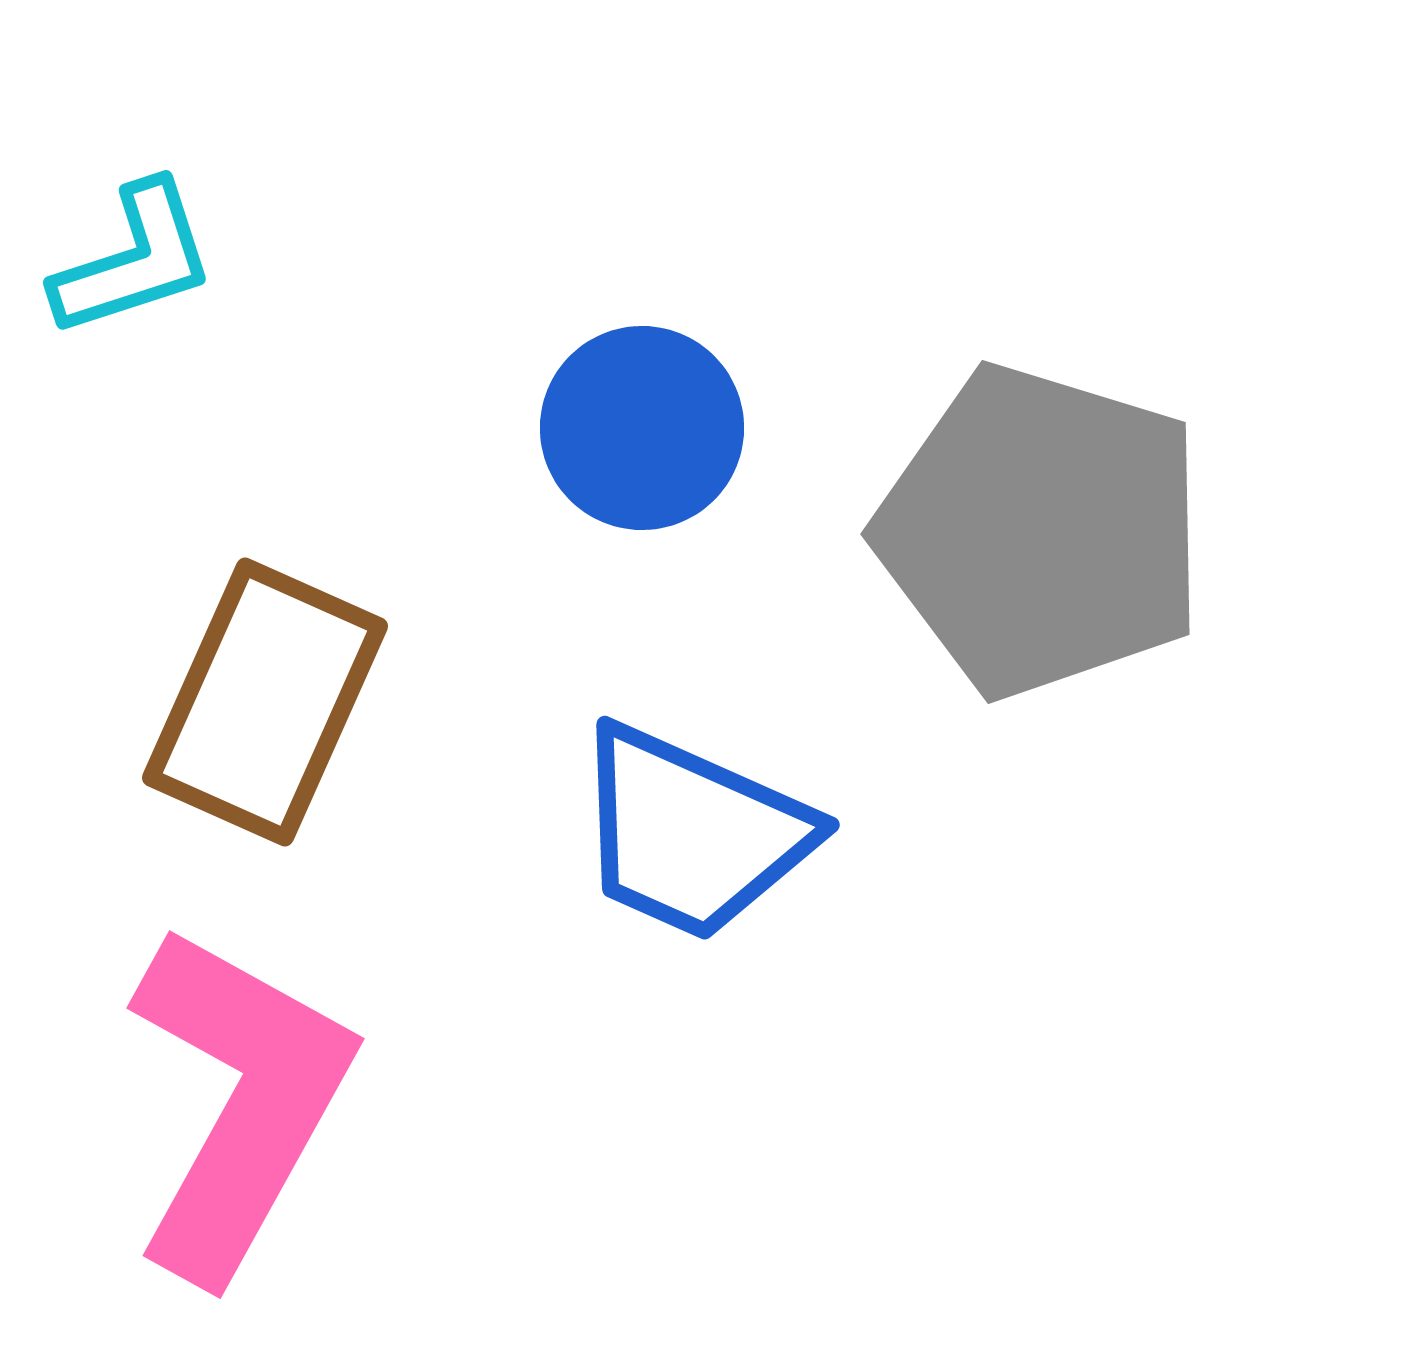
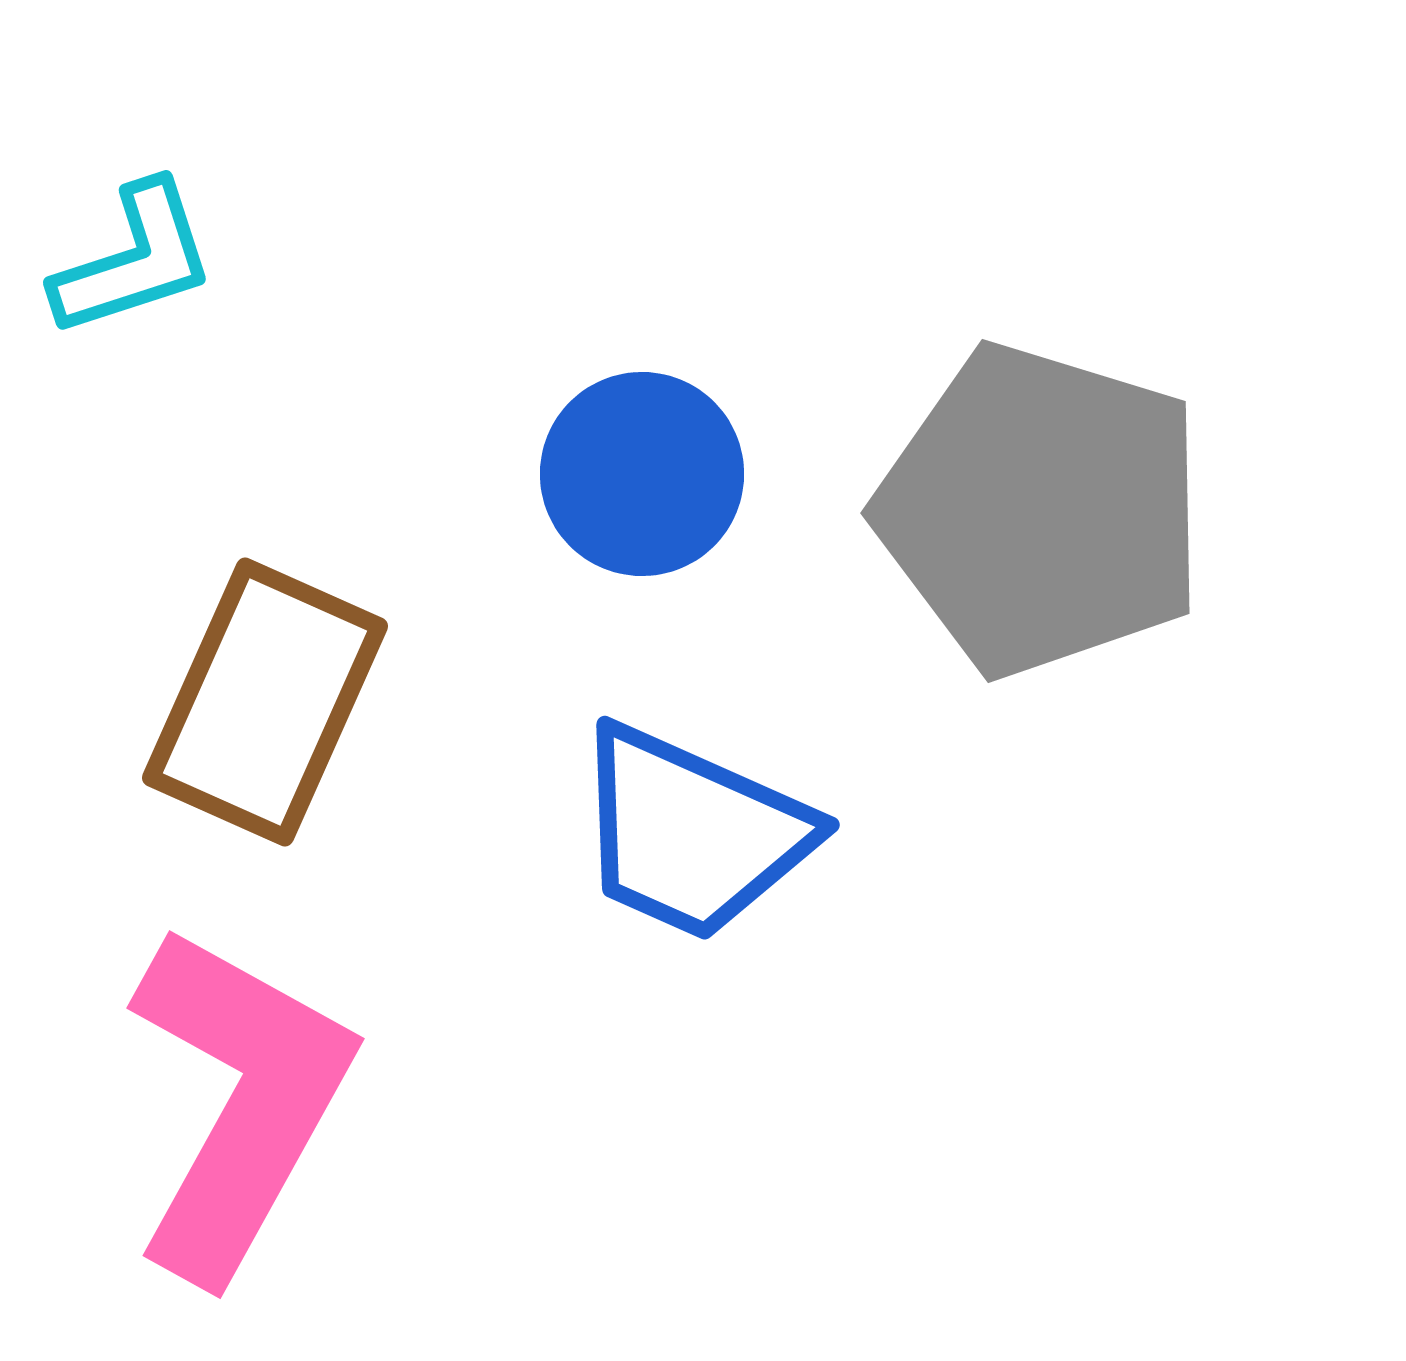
blue circle: moved 46 px down
gray pentagon: moved 21 px up
